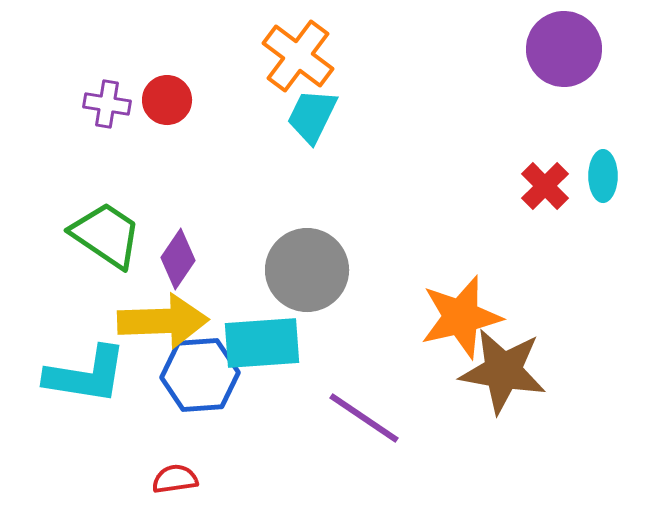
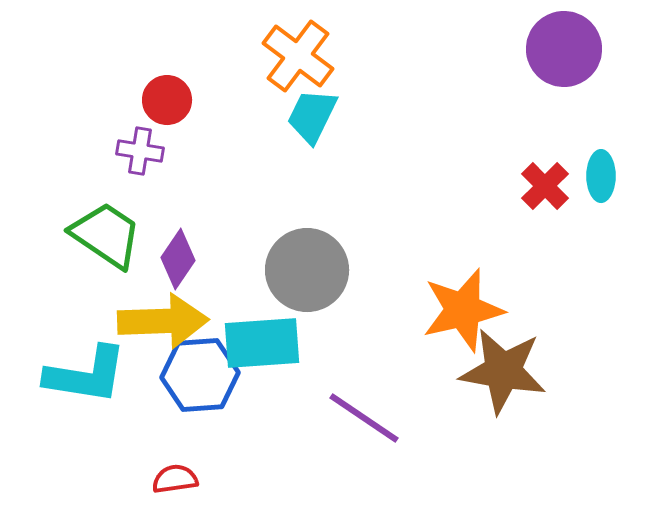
purple cross: moved 33 px right, 47 px down
cyan ellipse: moved 2 px left
orange star: moved 2 px right, 7 px up
